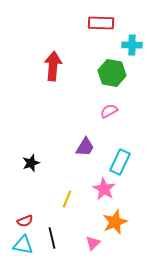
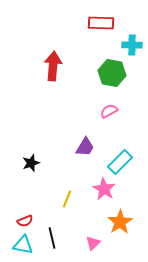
cyan rectangle: rotated 20 degrees clockwise
orange star: moved 5 px right; rotated 10 degrees counterclockwise
